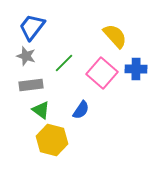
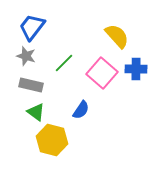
yellow semicircle: moved 2 px right
gray rectangle: rotated 20 degrees clockwise
green triangle: moved 5 px left, 2 px down
